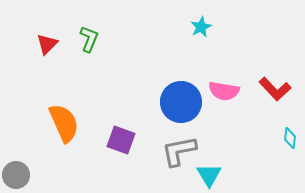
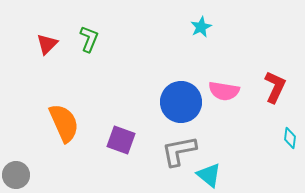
red L-shape: moved 2 px up; rotated 112 degrees counterclockwise
cyan triangle: rotated 20 degrees counterclockwise
